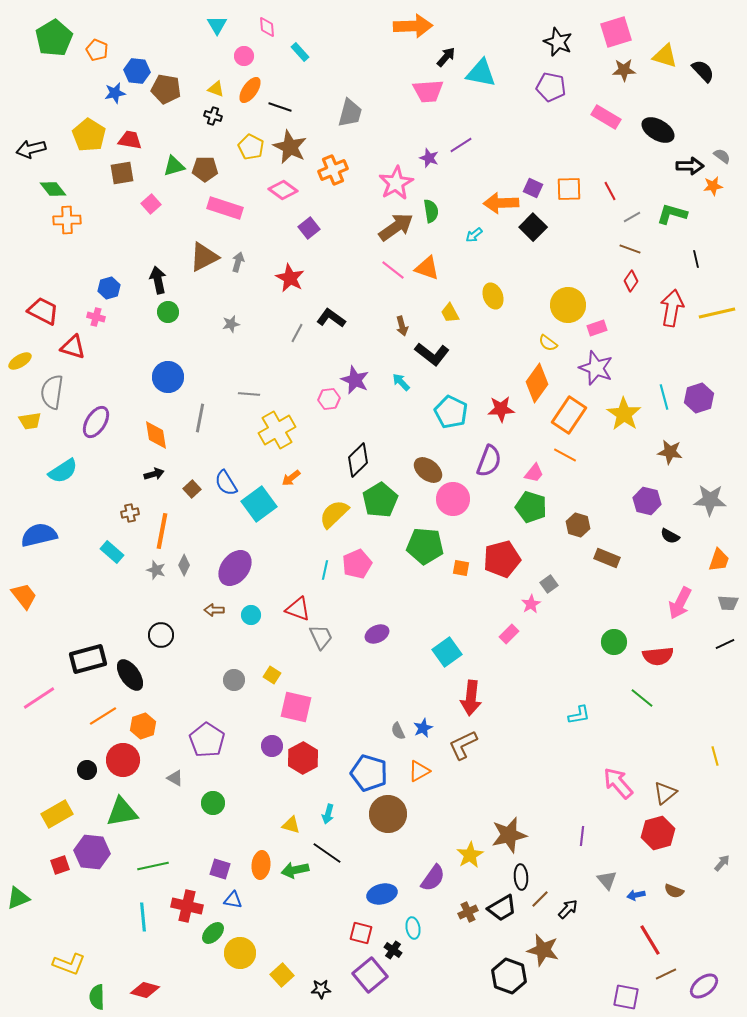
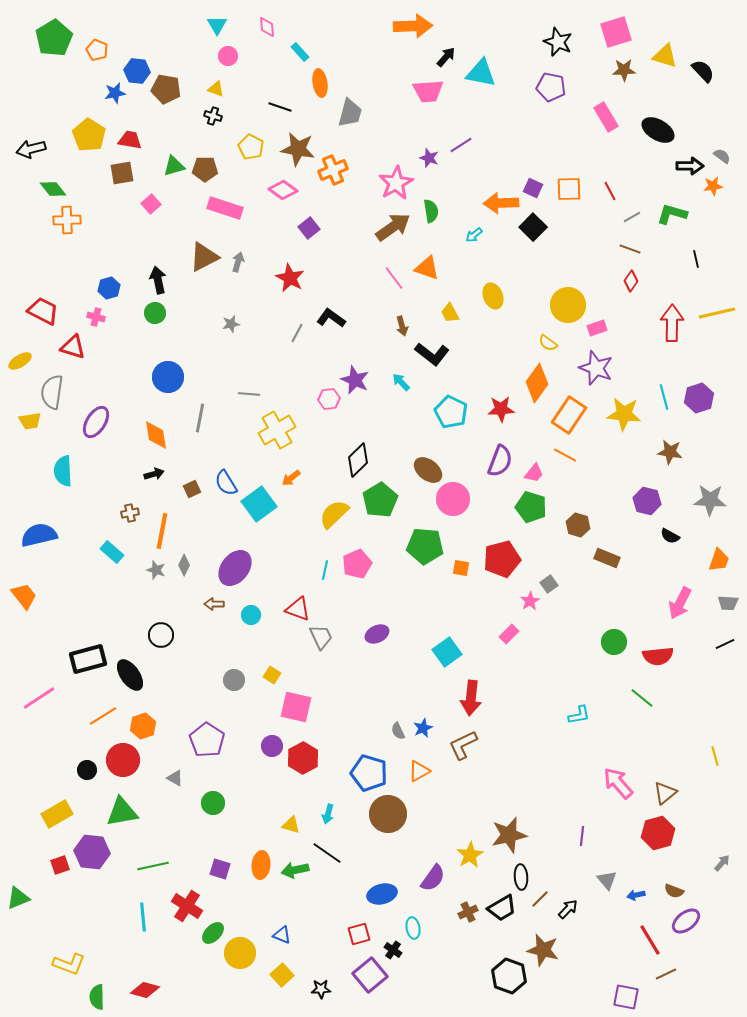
pink circle at (244, 56): moved 16 px left
orange ellipse at (250, 90): moved 70 px right, 7 px up; rotated 44 degrees counterclockwise
pink rectangle at (606, 117): rotated 28 degrees clockwise
brown star at (290, 147): moved 8 px right, 2 px down; rotated 16 degrees counterclockwise
brown arrow at (396, 227): moved 3 px left
pink line at (393, 270): moved 1 px right, 8 px down; rotated 15 degrees clockwise
red arrow at (672, 308): moved 15 px down; rotated 9 degrees counterclockwise
green circle at (168, 312): moved 13 px left, 1 px down
yellow star at (624, 414): rotated 28 degrees counterclockwise
purple semicircle at (489, 461): moved 11 px right
cyan semicircle at (63, 471): rotated 120 degrees clockwise
brown square at (192, 489): rotated 18 degrees clockwise
pink star at (531, 604): moved 1 px left, 3 px up
brown arrow at (214, 610): moved 6 px up
blue triangle at (233, 900): moved 49 px right, 35 px down; rotated 12 degrees clockwise
red cross at (187, 906): rotated 20 degrees clockwise
red square at (361, 933): moved 2 px left, 1 px down; rotated 30 degrees counterclockwise
purple ellipse at (704, 986): moved 18 px left, 65 px up
